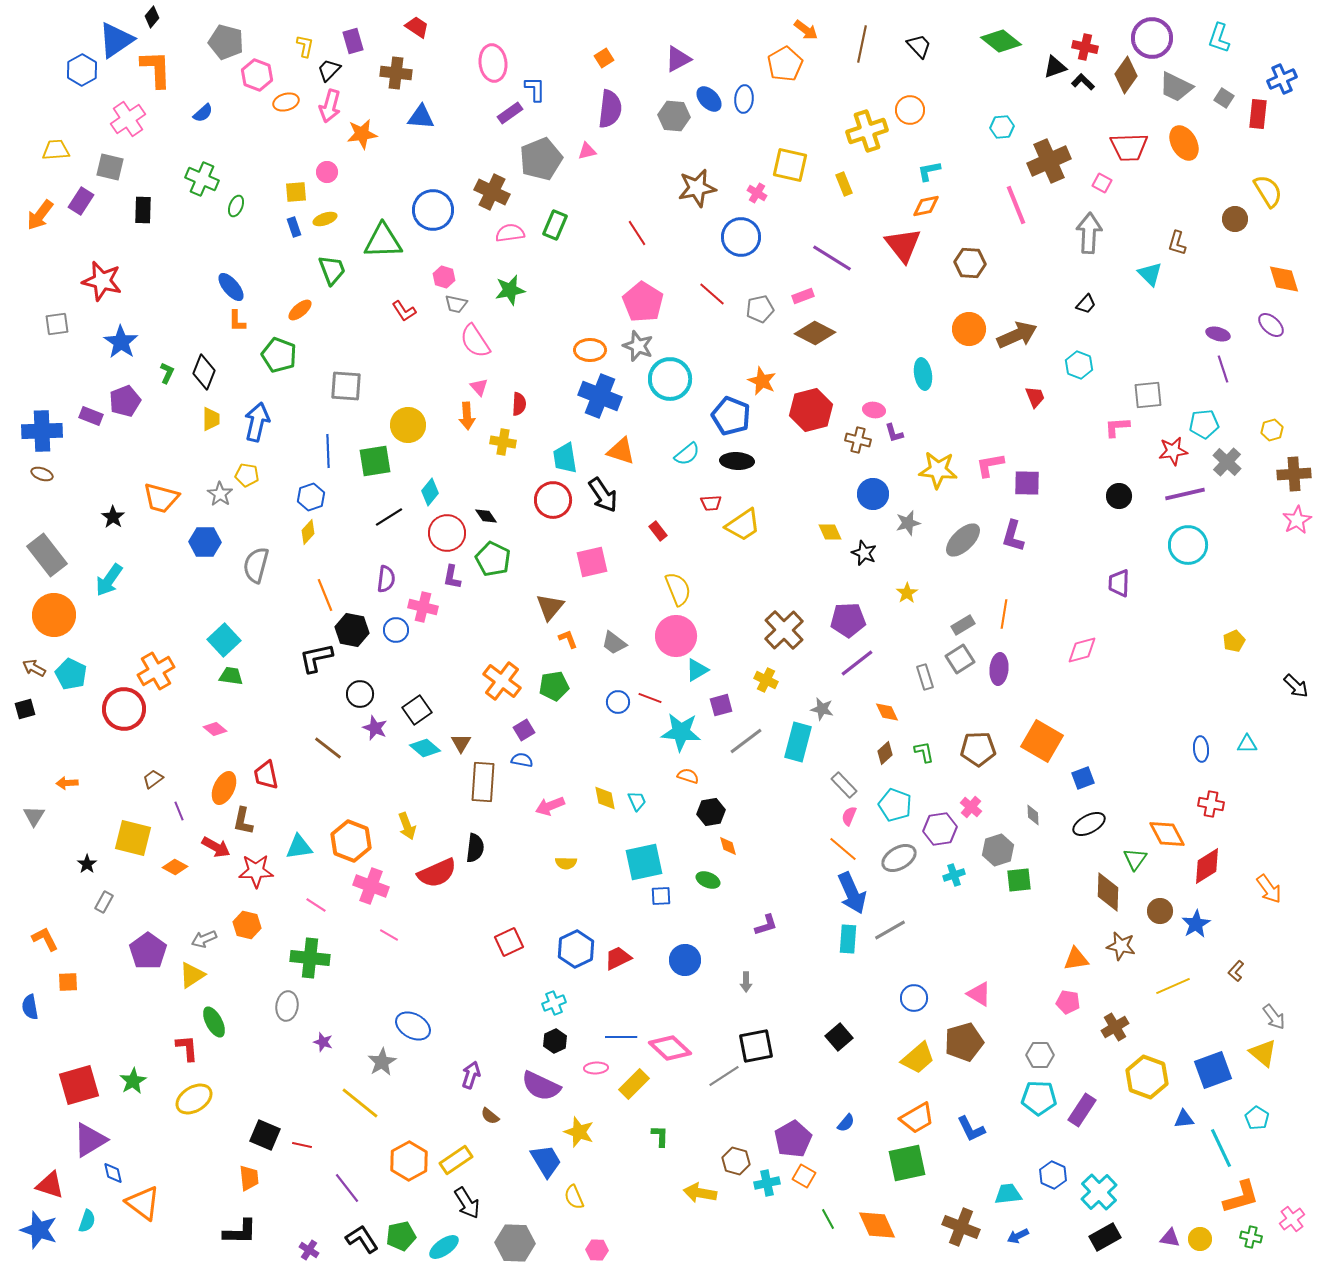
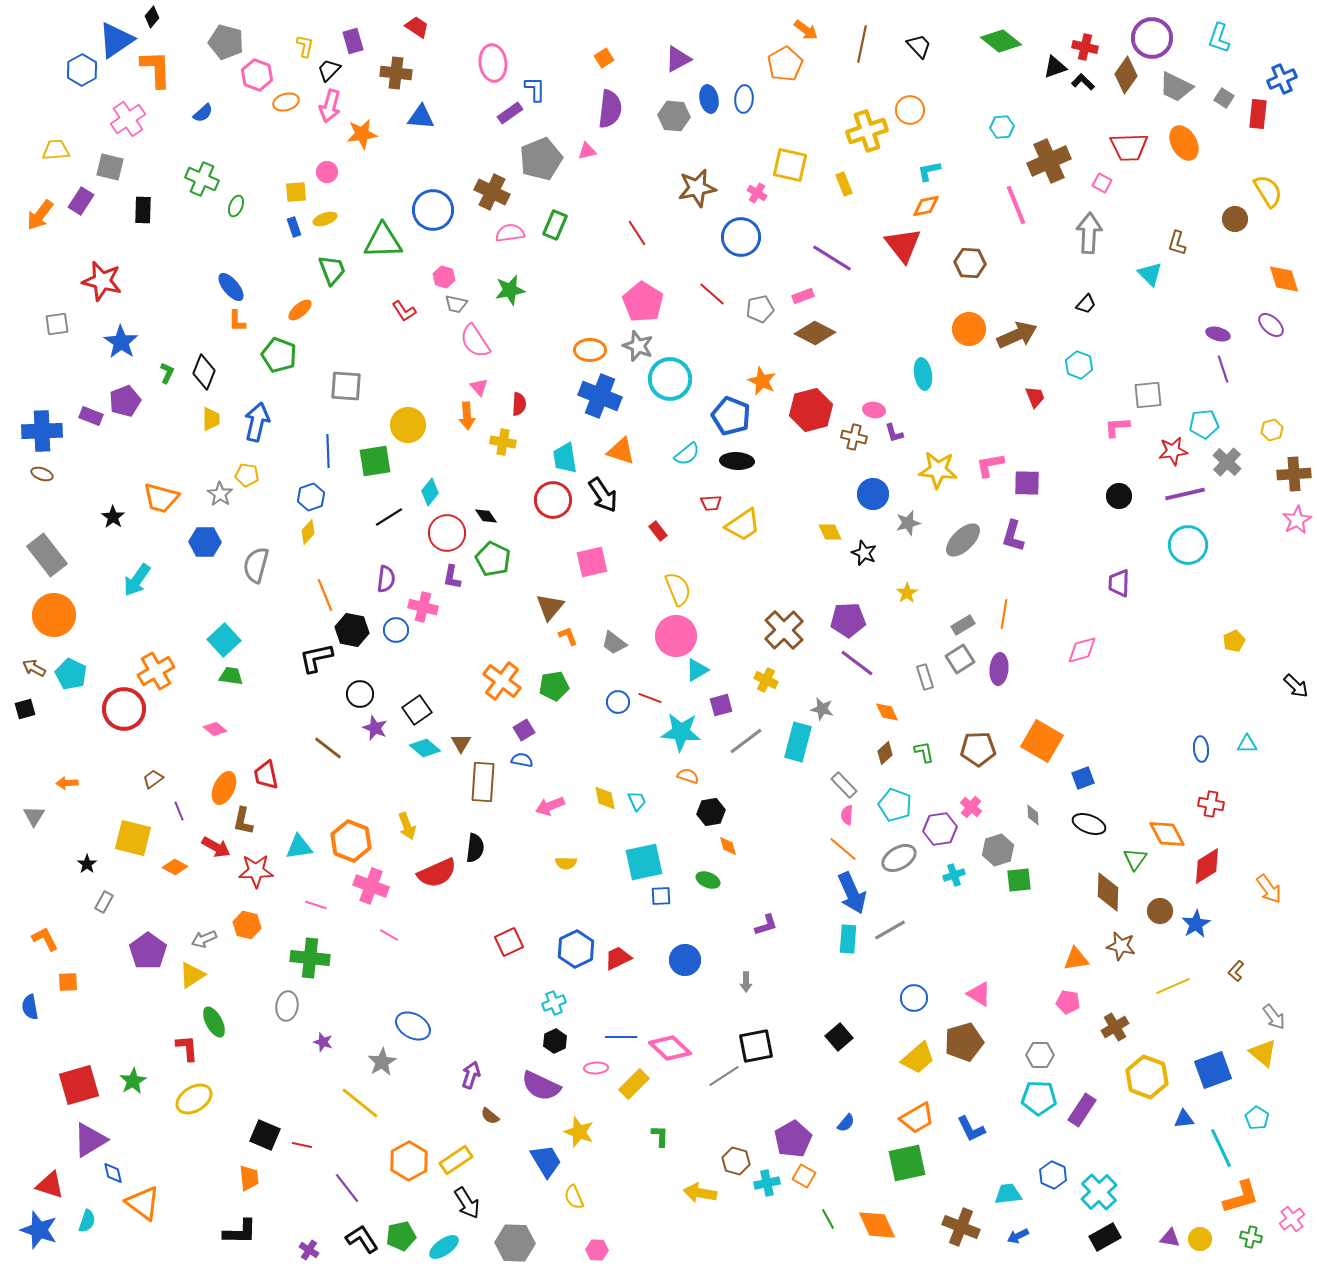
blue ellipse at (709, 99): rotated 32 degrees clockwise
brown cross at (858, 440): moved 4 px left, 3 px up
cyan arrow at (109, 580): moved 28 px right
orange L-shape at (568, 639): moved 3 px up
purple line at (857, 663): rotated 75 degrees clockwise
pink semicircle at (849, 816): moved 2 px left, 1 px up; rotated 18 degrees counterclockwise
black ellipse at (1089, 824): rotated 48 degrees clockwise
pink line at (316, 905): rotated 15 degrees counterclockwise
